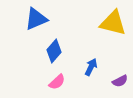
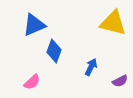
blue triangle: moved 2 px left, 6 px down
blue diamond: rotated 20 degrees counterclockwise
pink semicircle: moved 25 px left
